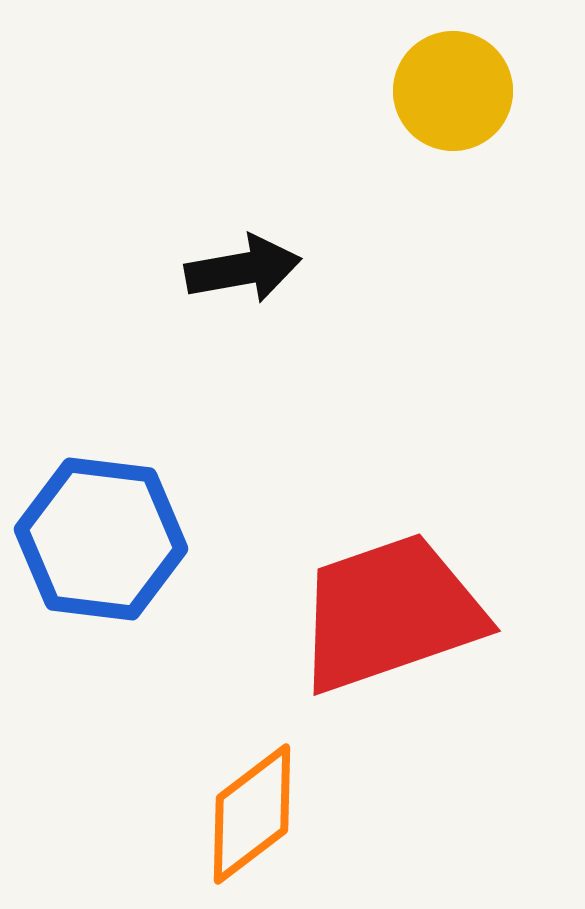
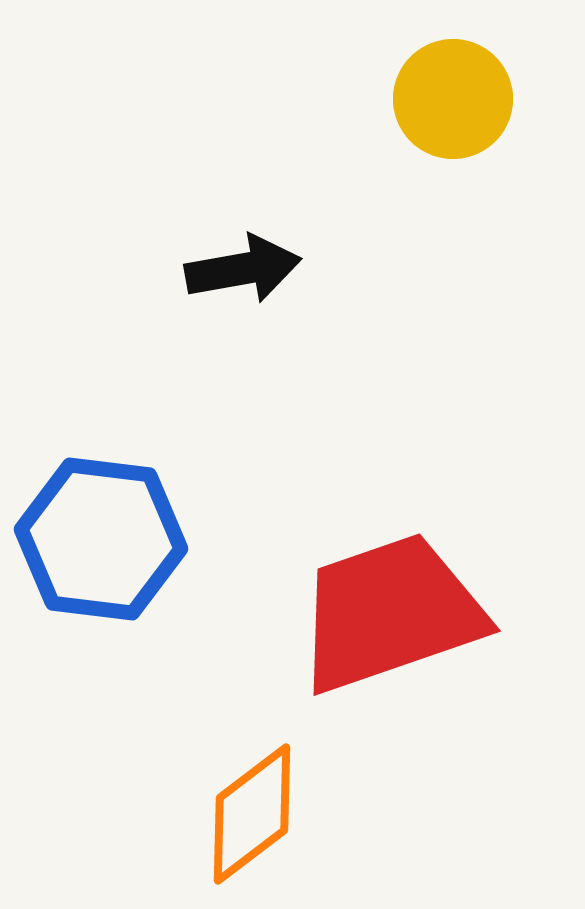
yellow circle: moved 8 px down
